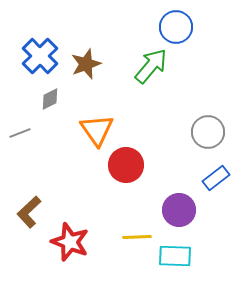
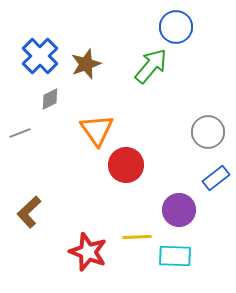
red star: moved 18 px right, 10 px down
